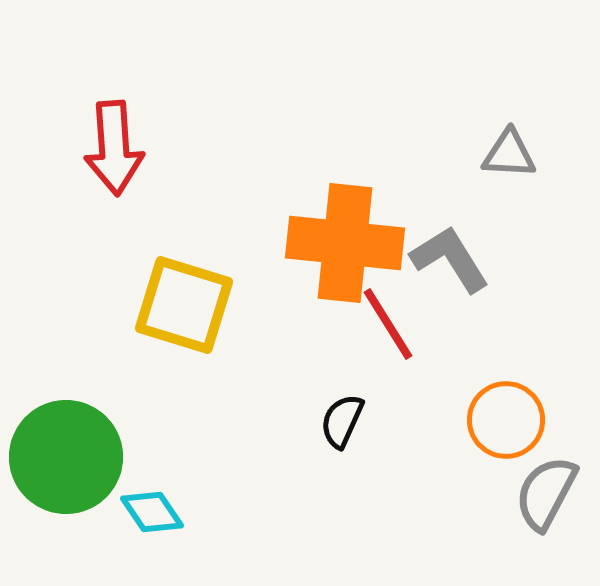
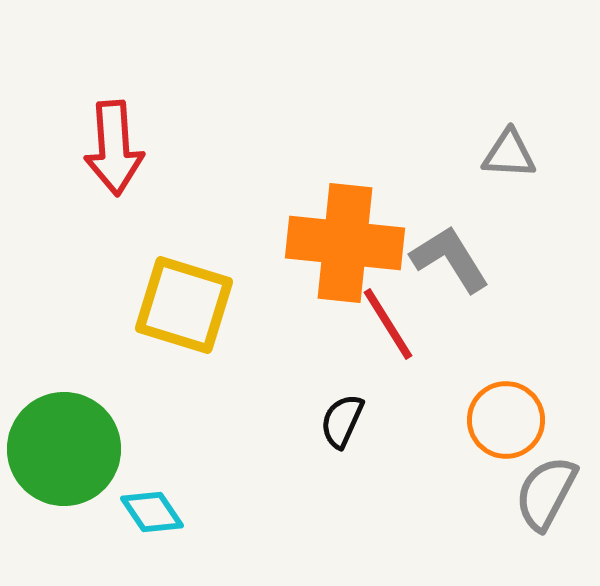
green circle: moved 2 px left, 8 px up
